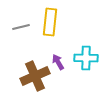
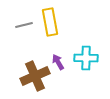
yellow rectangle: rotated 16 degrees counterclockwise
gray line: moved 3 px right, 2 px up
